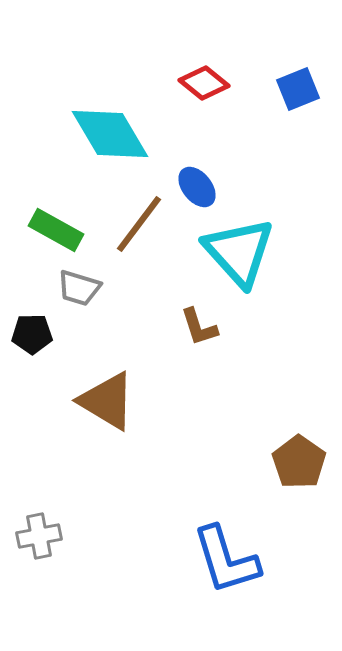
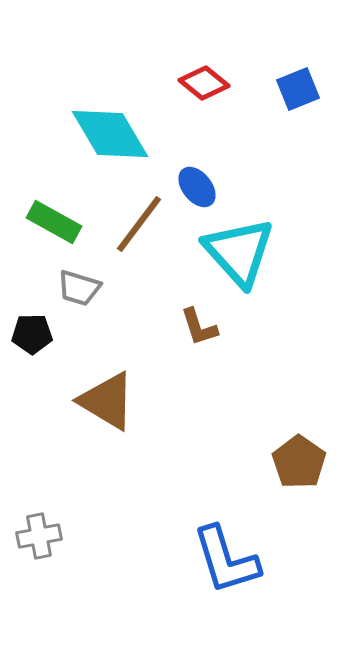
green rectangle: moved 2 px left, 8 px up
